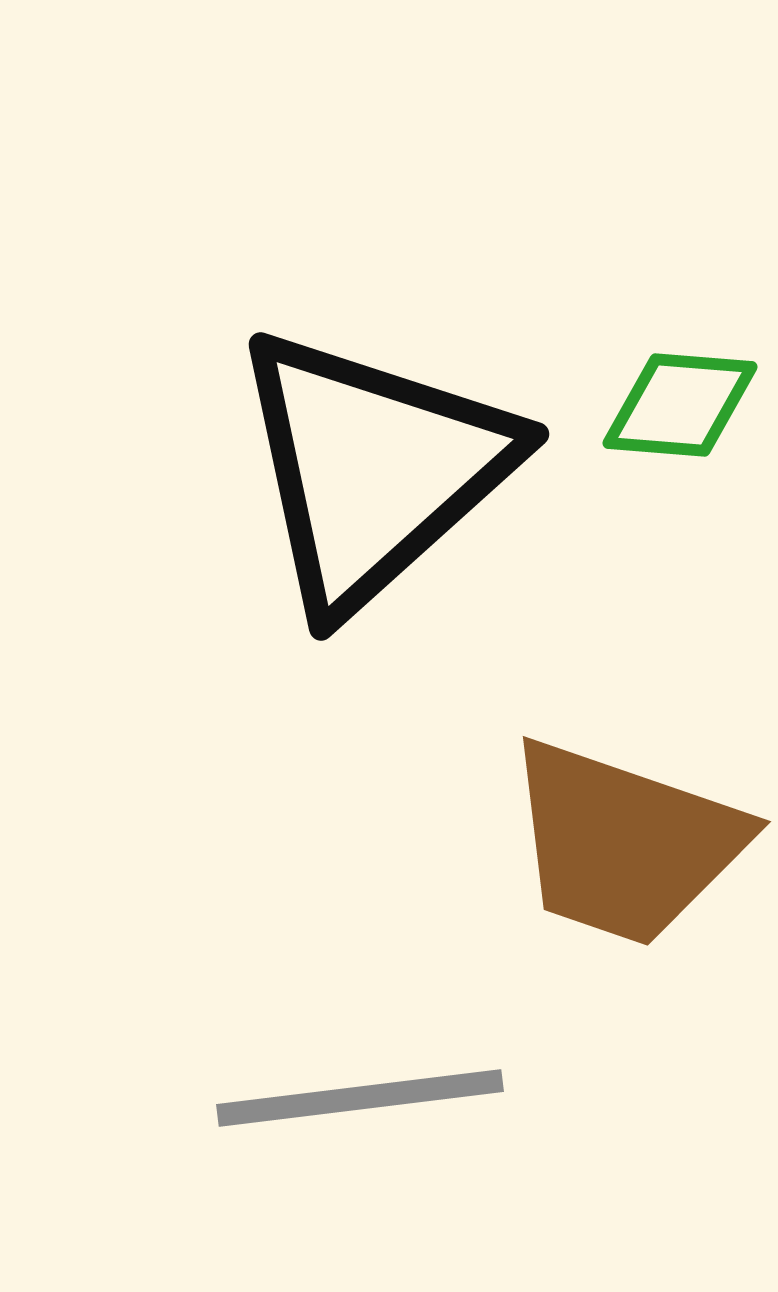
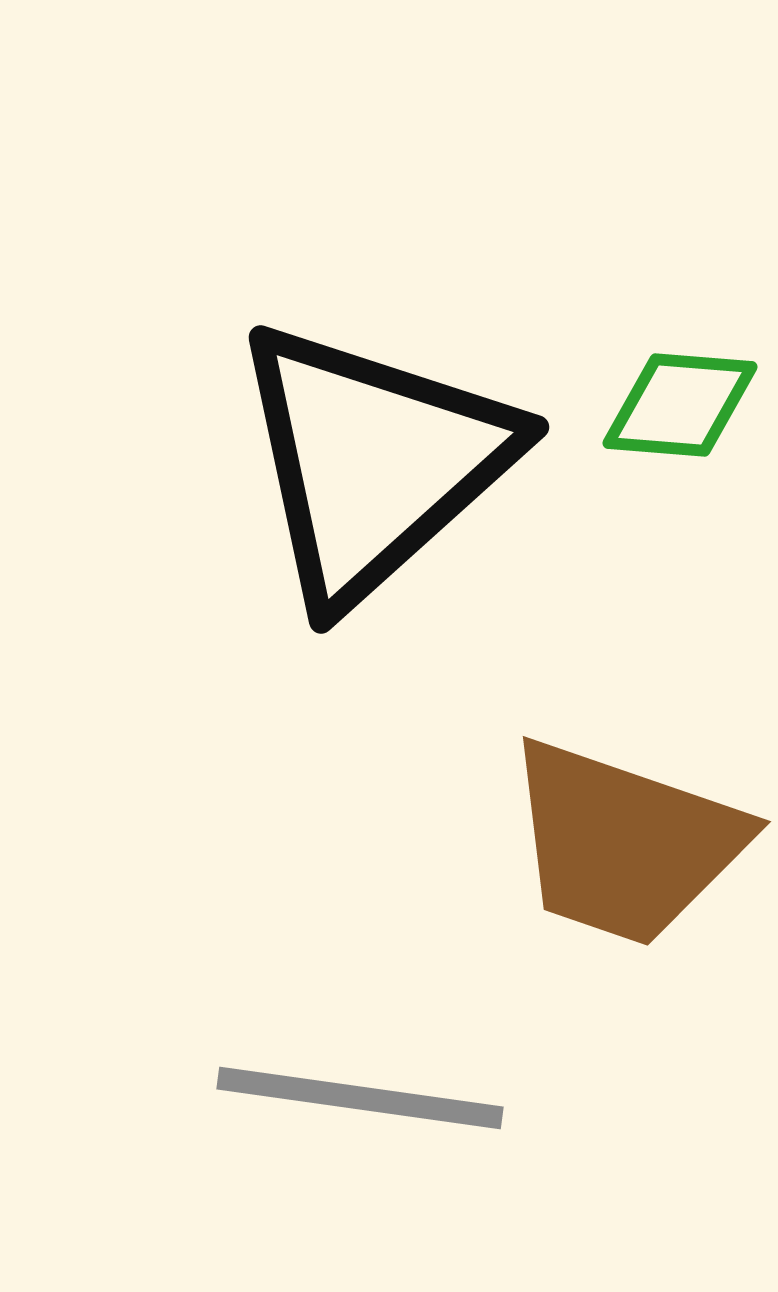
black triangle: moved 7 px up
gray line: rotated 15 degrees clockwise
